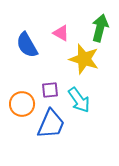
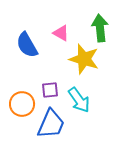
green arrow: rotated 20 degrees counterclockwise
